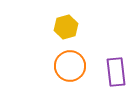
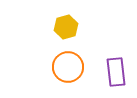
orange circle: moved 2 px left, 1 px down
